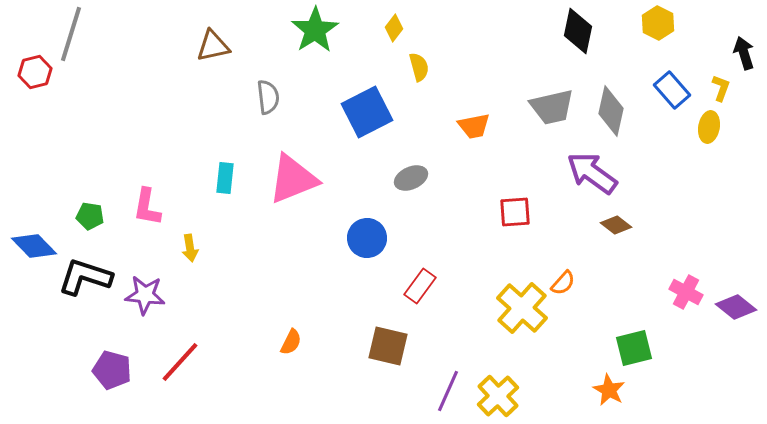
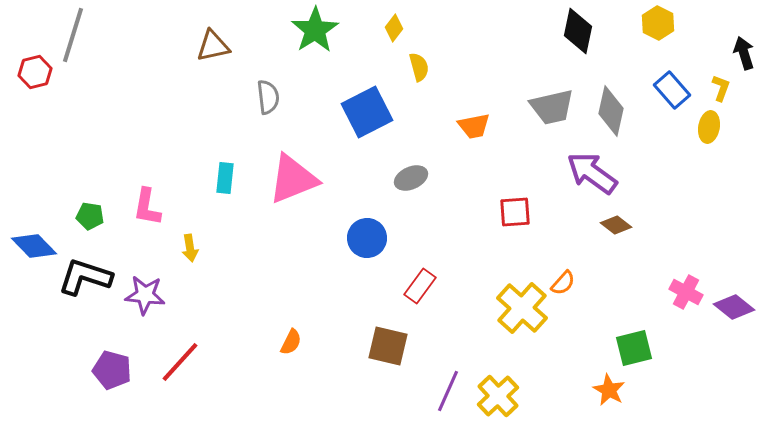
gray line at (71, 34): moved 2 px right, 1 px down
purple diamond at (736, 307): moved 2 px left
